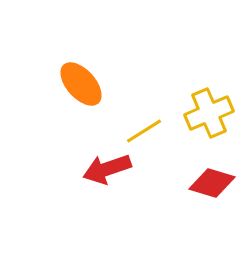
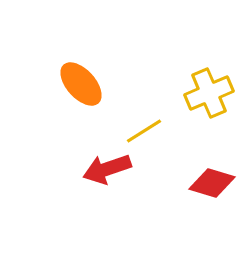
yellow cross: moved 20 px up
